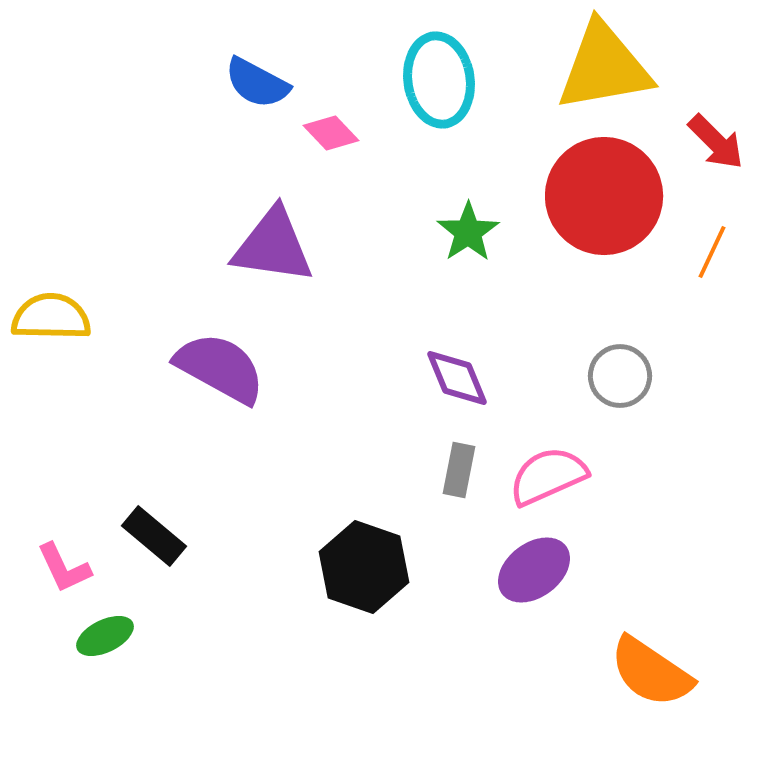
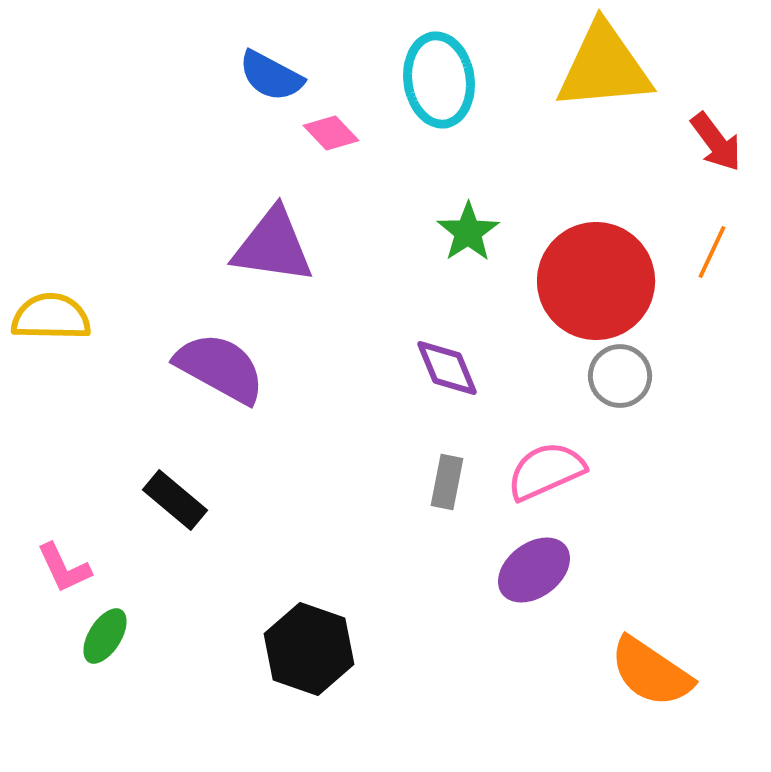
yellow triangle: rotated 5 degrees clockwise
blue semicircle: moved 14 px right, 7 px up
red arrow: rotated 8 degrees clockwise
red circle: moved 8 px left, 85 px down
purple diamond: moved 10 px left, 10 px up
gray rectangle: moved 12 px left, 12 px down
pink semicircle: moved 2 px left, 5 px up
black rectangle: moved 21 px right, 36 px up
black hexagon: moved 55 px left, 82 px down
green ellipse: rotated 32 degrees counterclockwise
